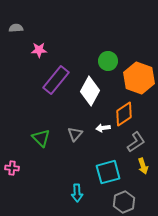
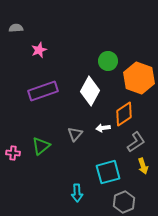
pink star: rotated 21 degrees counterclockwise
purple rectangle: moved 13 px left, 11 px down; rotated 32 degrees clockwise
green triangle: moved 8 px down; rotated 36 degrees clockwise
pink cross: moved 1 px right, 15 px up
